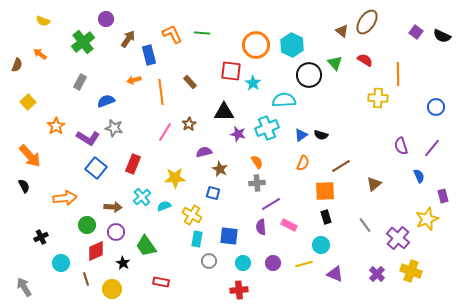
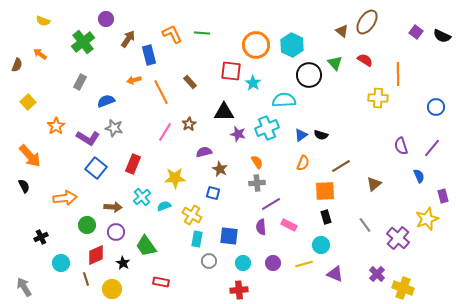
orange line at (161, 92): rotated 20 degrees counterclockwise
red diamond at (96, 251): moved 4 px down
yellow cross at (411, 271): moved 8 px left, 17 px down
